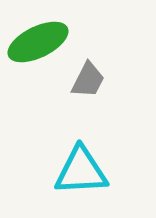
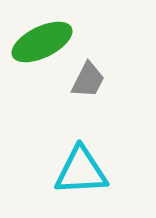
green ellipse: moved 4 px right
